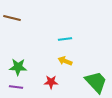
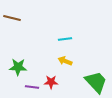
purple line: moved 16 px right
